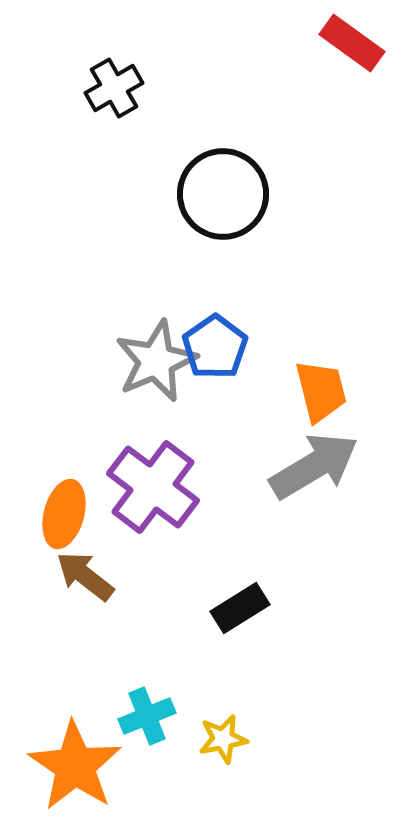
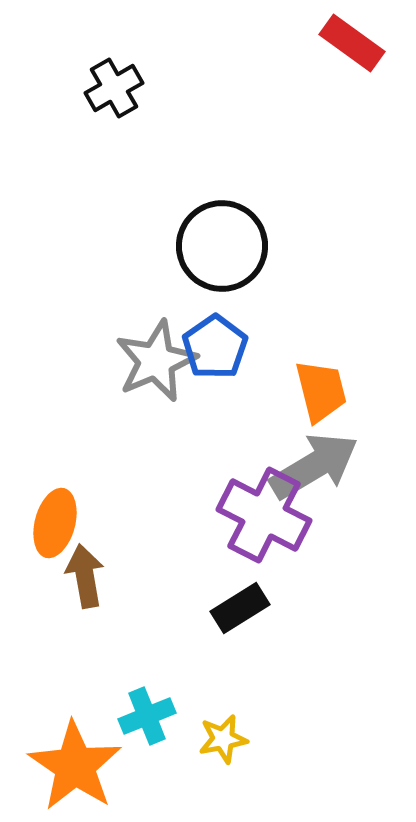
black circle: moved 1 px left, 52 px down
purple cross: moved 111 px right, 28 px down; rotated 10 degrees counterclockwise
orange ellipse: moved 9 px left, 9 px down
brown arrow: rotated 42 degrees clockwise
